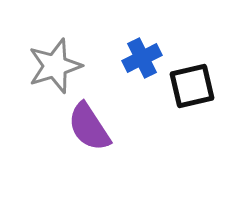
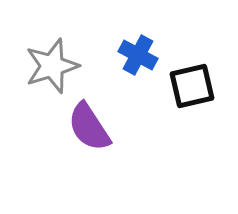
blue cross: moved 4 px left, 3 px up; rotated 36 degrees counterclockwise
gray star: moved 3 px left
